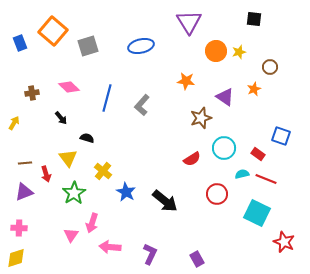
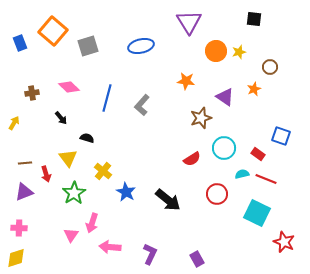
black arrow at (165, 201): moved 3 px right, 1 px up
